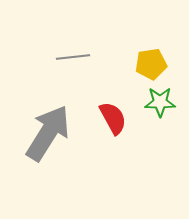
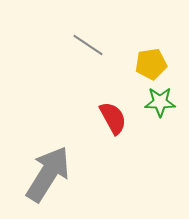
gray line: moved 15 px right, 12 px up; rotated 40 degrees clockwise
gray arrow: moved 41 px down
